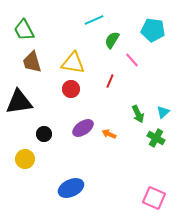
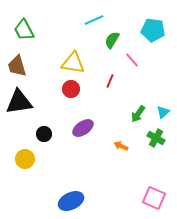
brown trapezoid: moved 15 px left, 4 px down
green arrow: rotated 60 degrees clockwise
orange arrow: moved 12 px right, 12 px down
blue ellipse: moved 13 px down
